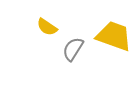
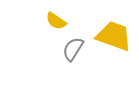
yellow semicircle: moved 9 px right, 6 px up
